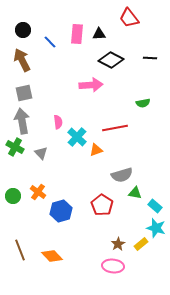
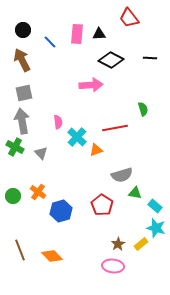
green semicircle: moved 6 px down; rotated 96 degrees counterclockwise
